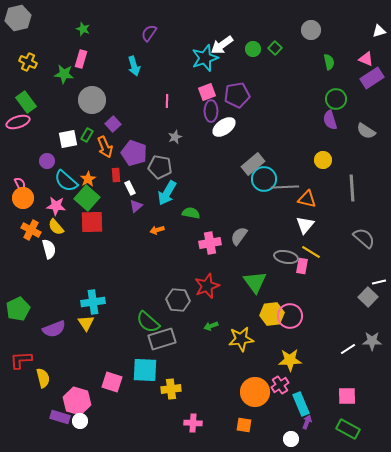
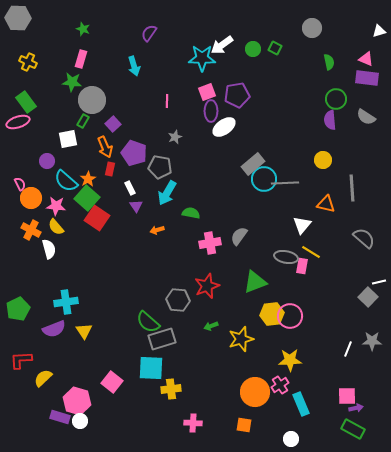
gray hexagon at (18, 18): rotated 15 degrees clockwise
gray circle at (311, 30): moved 1 px right, 2 px up
green square at (275, 48): rotated 16 degrees counterclockwise
cyan star at (205, 58): moved 3 px left; rotated 20 degrees clockwise
green star at (64, 74): moved 8 px right, 8 px down
purple rectangle at (372, 78): moved 5 px left; rotated 40 degrees clockwise
purple semicircle at (330, 120): rotated 12 degrees clockwise
gray semicircle at (366, 131): moved 14 px up
green rectangle at (87, 135): moved 4 px left, 14 px up
red rectangle at (116, 175): moved 6 px left, 6 px up; rotated 16 degrees clockwise
gray line at (285, 187): moved 4 px up
orange circle at (23, 198): moved 8 px right
orange triangle at (307, 199): moved 19 px right, 5 px down
purple triangle at (136, 206): rotated 24 degrees counterclockwise
red square at (92, 222): moved 5 px right, 4 px up; rotated 35 degrees clockwise
white triangle at (305, 225): moved 3 px left
green triangle at (255, 282): rotated 45 degrees clockwise
cyan cross at (93, 302): moved 27 px left
yellow triangle at (86, 323): moved 2 px left, 8 px down
yellow star at (241, 339): rotated 10 degrees counterclockwise
white line at (348, 349): rotated 35 degrees counterclockwise
cyan square at (145, 370): moved 6 px right, 2 px up
yellow semicircle at (43, 378): rotated 120 degrees counterclockwise
pink square at (112, 382): rotated 20 degrees clockwise
purple arrow at (307, 422): moved 49 px right, 14 px up; rotated 56 degrees clockwise
green rectangle at (348, 429): moved 5 px right
